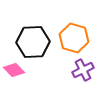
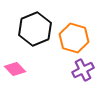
black hexagon: moved 2 px right, 13 px up; rotated 20 degrees counterclockwise
pink diamond: moved 1 px right, 1 px up
